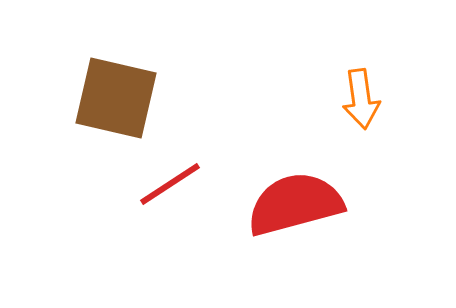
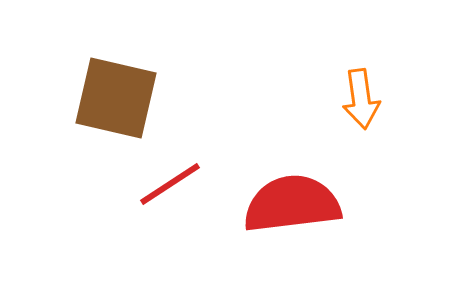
red semicircle: moved 3 px left; rotated 8 degrees clockwise
